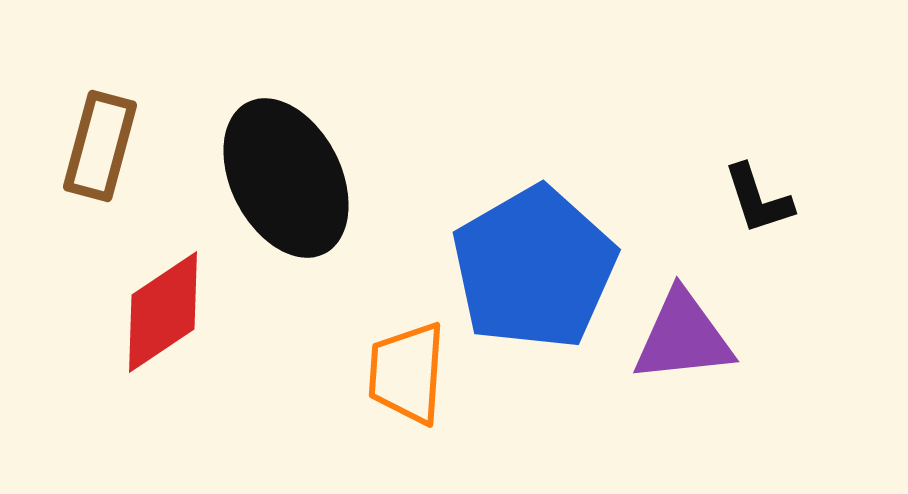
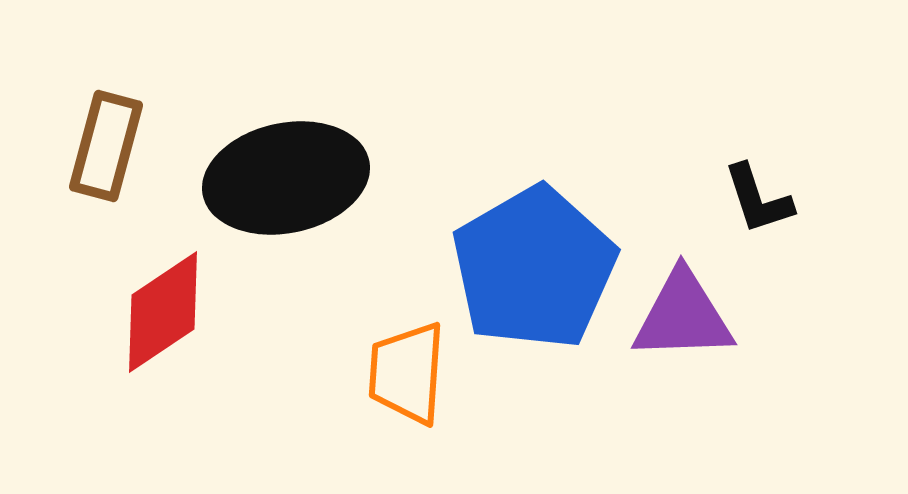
brown rectangle: moved 6 px right
black ellipse: rotated 75 degrees counterclockwise
purple triangle: moved 21 px up; rotated 4 degrees clockwise
